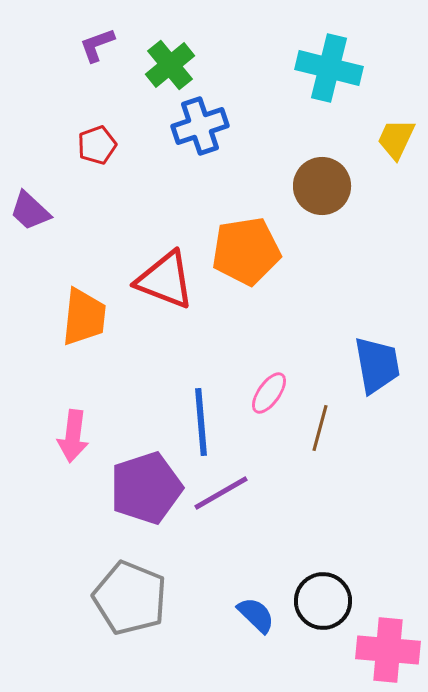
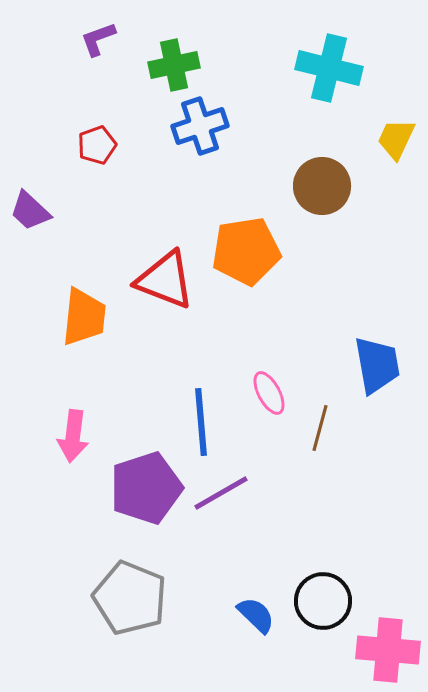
purple L-shape: moved 1 px right, 6 px up
green cross: moved 4 px right; rotated 27 degrees clockwise
pink ellipse: rotated 63 degrees counterclockwise
